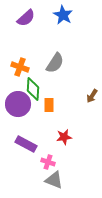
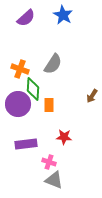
gray semicircle: moved 2 px left, 1 px down
orange cross: moved 2 px down
red star: rotated 14 degrees clockwise
purple rectangle: rotated 35 degrees counterclockwise
pink cross: moved 1 px right
